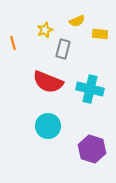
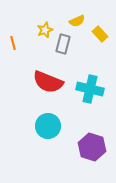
yellow rectangle: rotated 42 degrees clockwise
gray rectangle: moved 5 px up
purple hexagon: moved 2 px up
